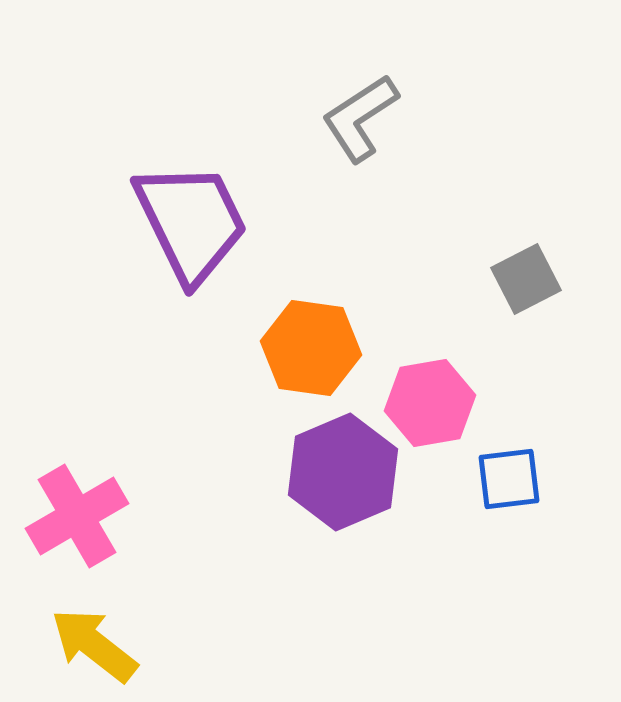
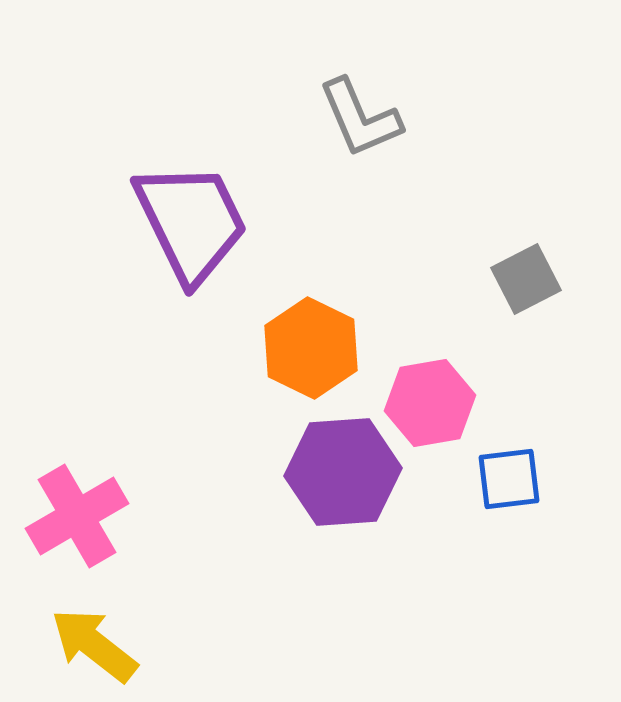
gray L-shape: rotated 80 degrees counterclockwise
orange hexagon: rotated 18 degrees clockwise
purple hexagon: rotated 19 degrees clockwise
